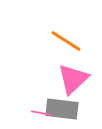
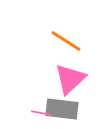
pink triangle: moved 3 px left
